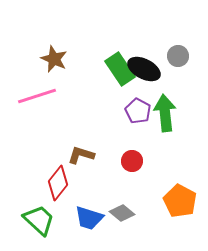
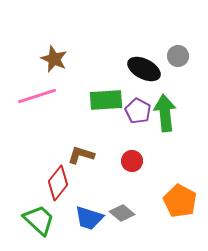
green rectangle: moved 14 px left, 31 px down; rotated 60 degrees counterclockwise
